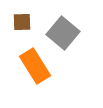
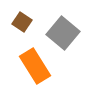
brown square: rotated 36 degrees clockwise
